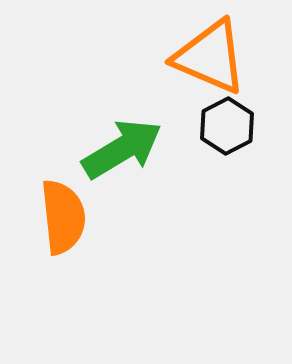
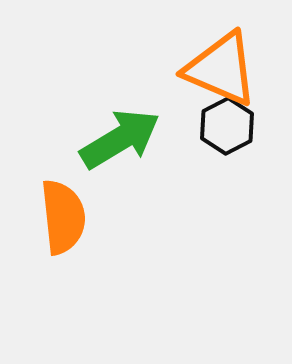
orange triangle: moved 11 px right, 12 px down
green arrow: moved 2 px left, 10 px up
